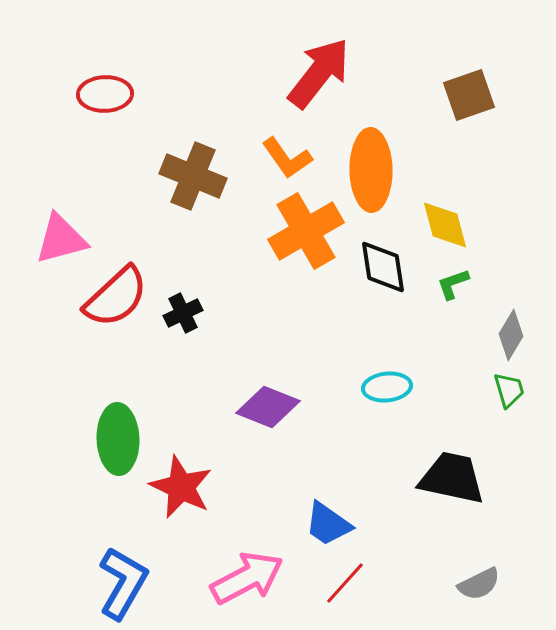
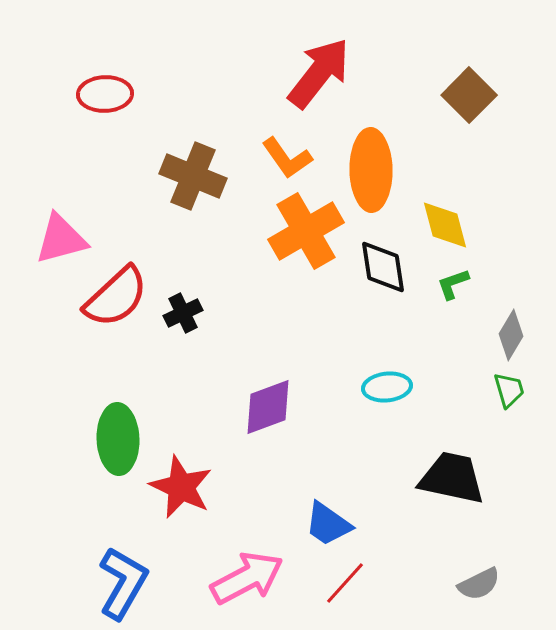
brown square: rotated 26 degrees counterclockwise
purple diamond: rotated 42 degrees counterclockwise
